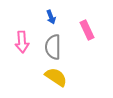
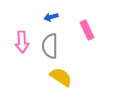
blue arrow: rotated 96 degrees clockwise
gray semicircle: moved 3 px left, 1 px up
yellow semicircle: moved 5 px right
